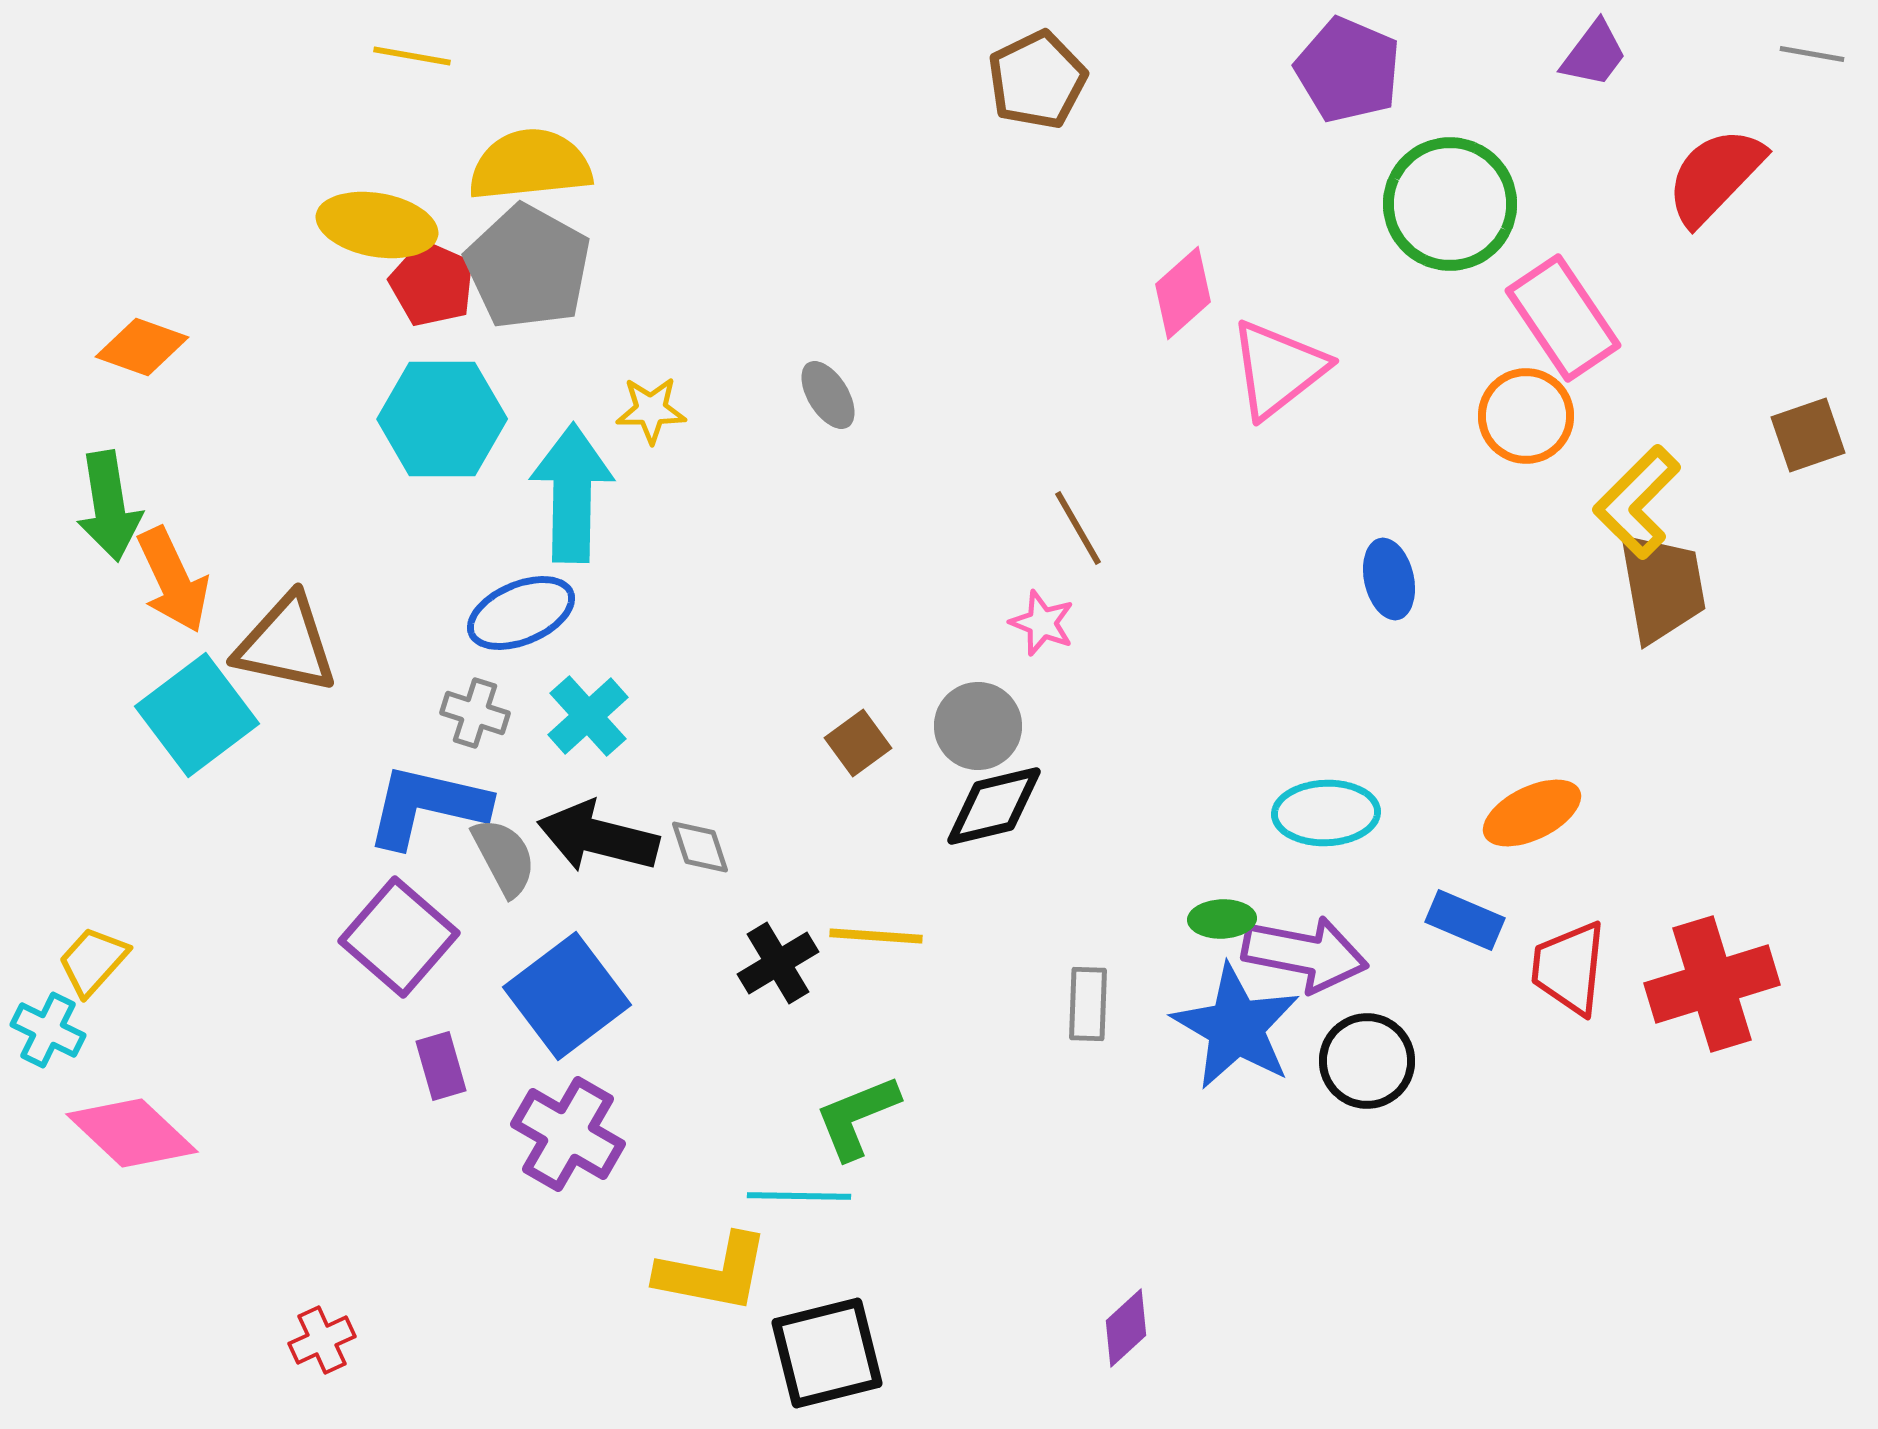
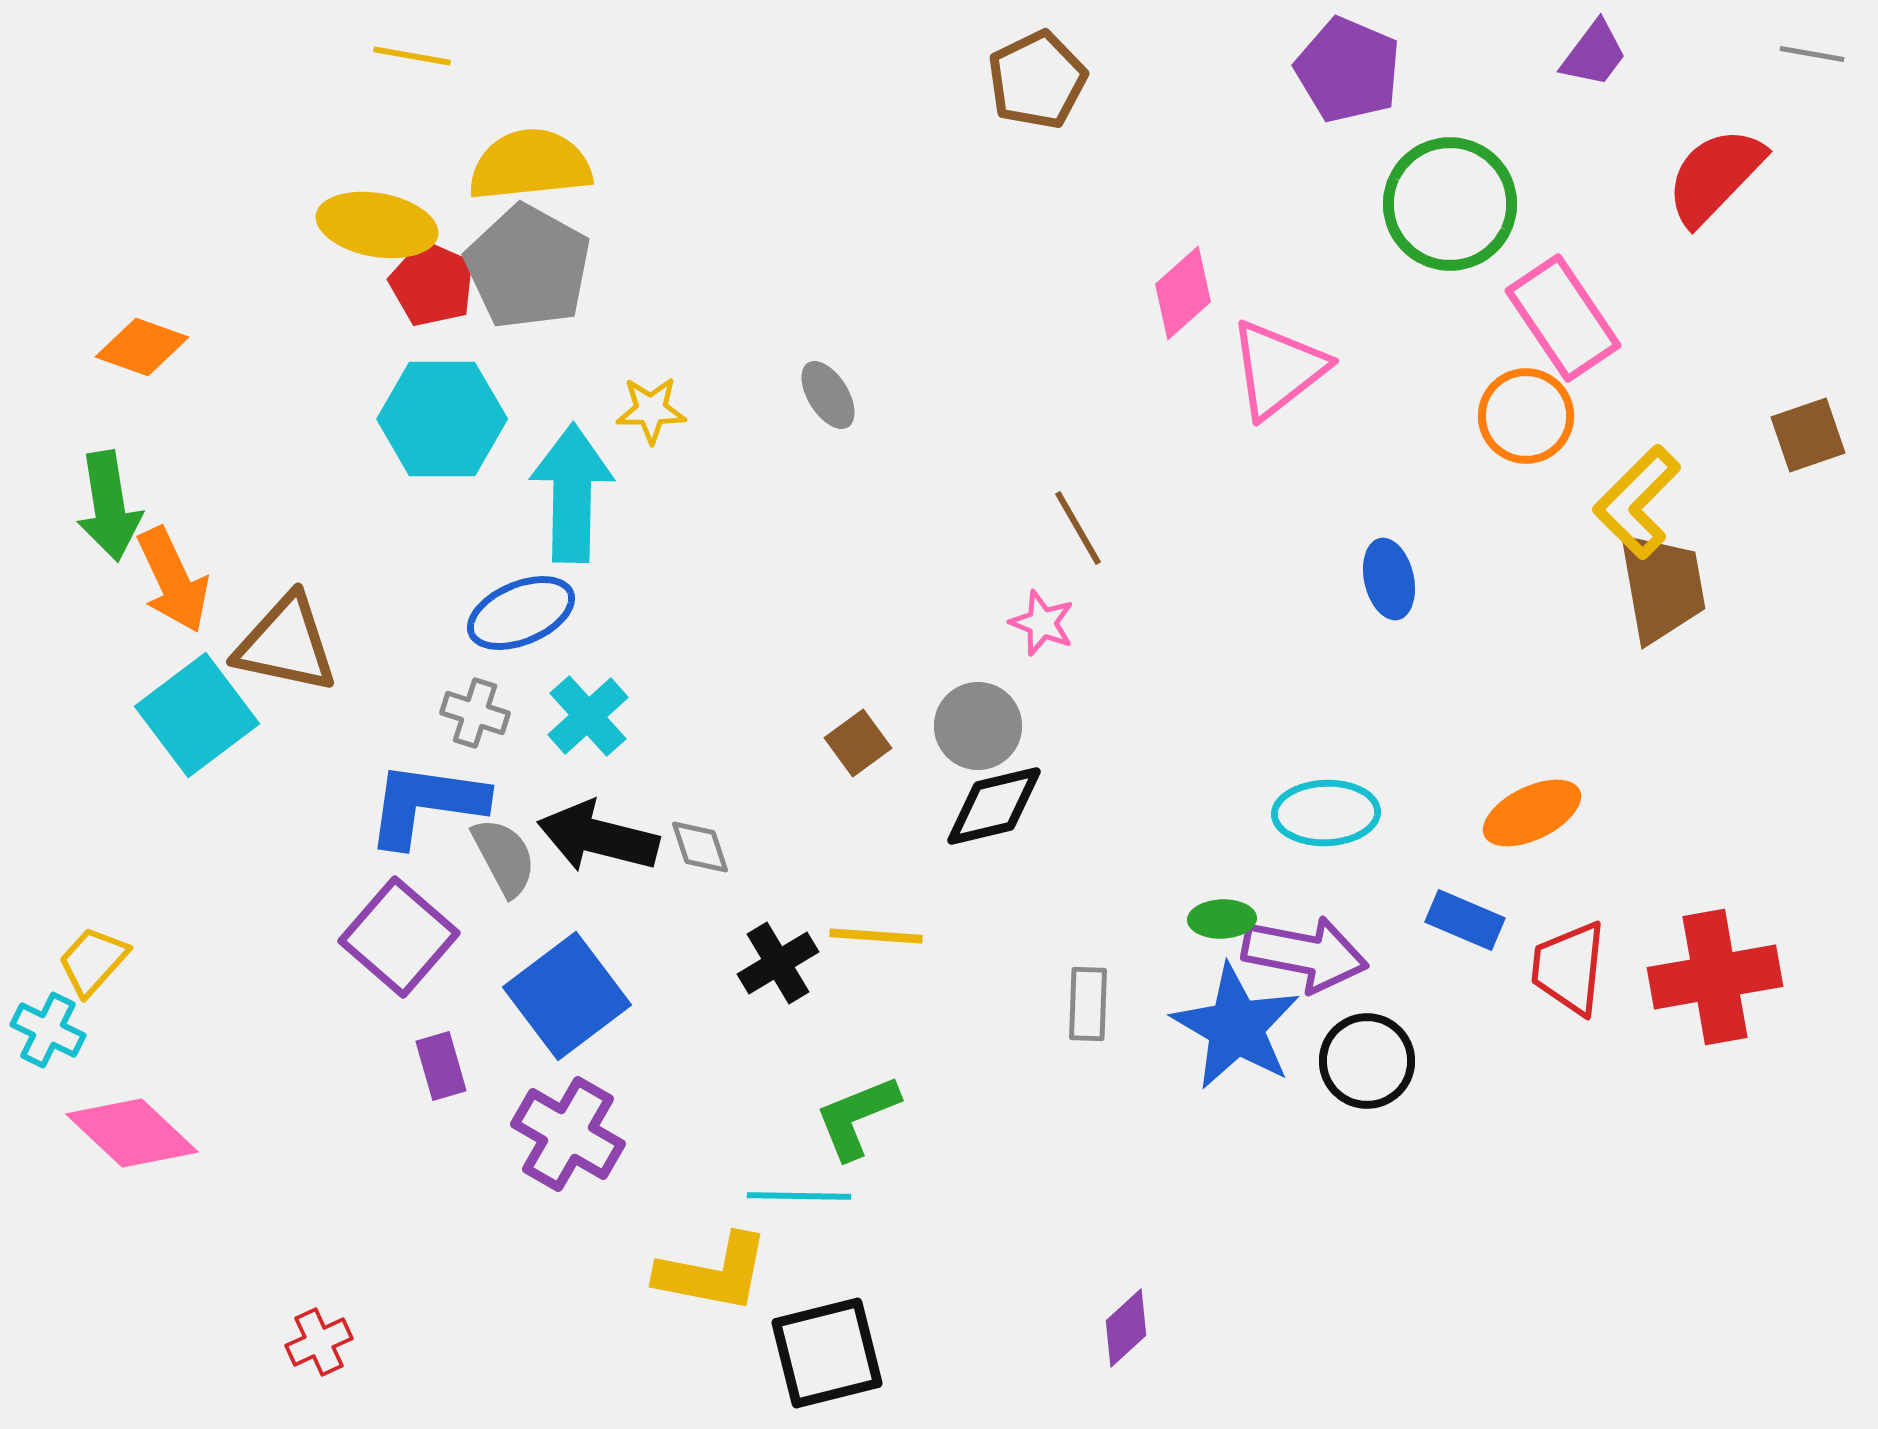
blue L-shape at (427, 806): moved 1 px left, 2 px up; rotated 5 degrees counterclockwise
red cross at (1712, 984): moved 3 px right, 7 px up; rotated 7 degrees clockwise
red cross at (322, 1340): moved 3 px left, 2 px down
